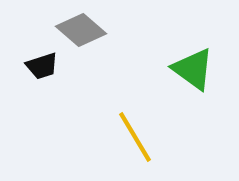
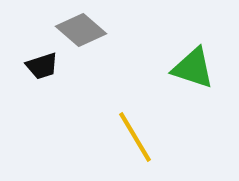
green triangle: moved 1 px up; rotated 18 degrees counterclockwise
